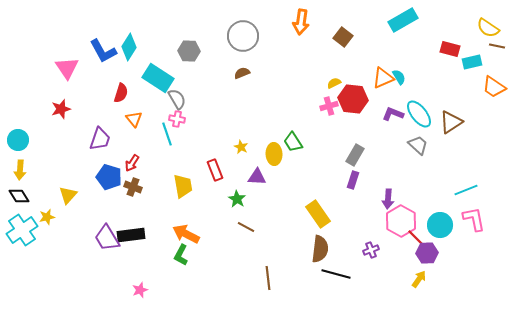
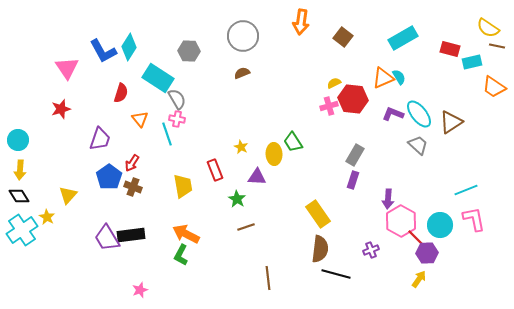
cyan rectangle at (403, 20): moved 18 px down
orange triangle at (134, 119): moved 6 px right
blue pentagon at (109, 177): rotated 20 degrees clockwise
yellow star at (47, 217): rotated 28 degrees counterclockwise
brown line at (246, 227): rotated 48 degrees counterclockwise
